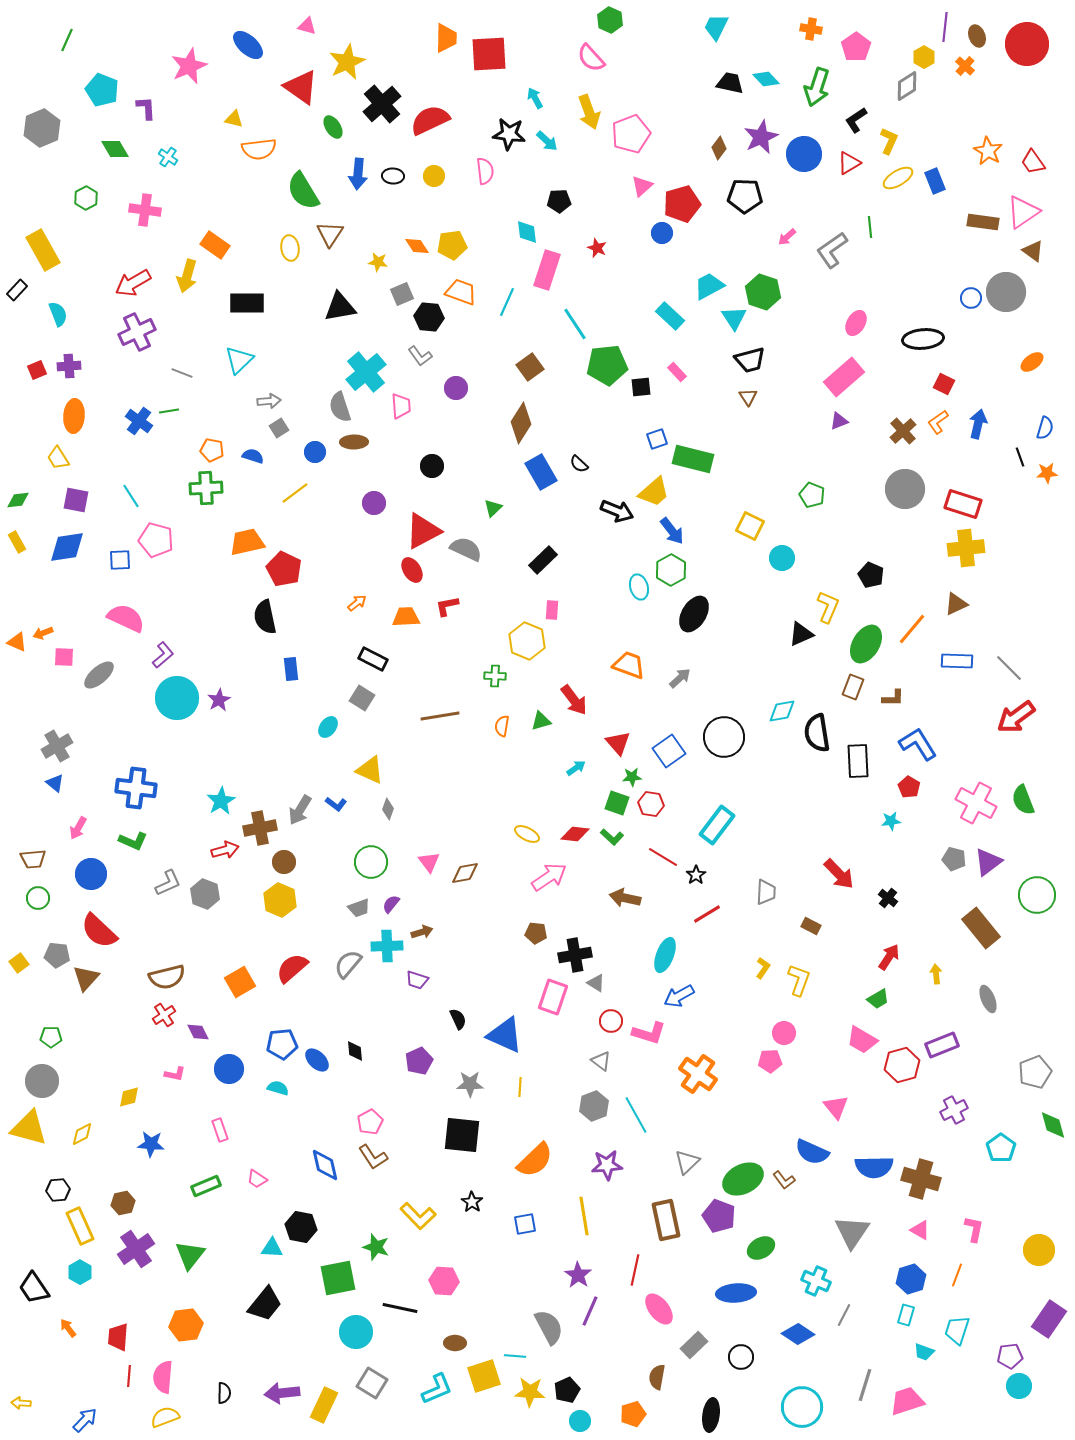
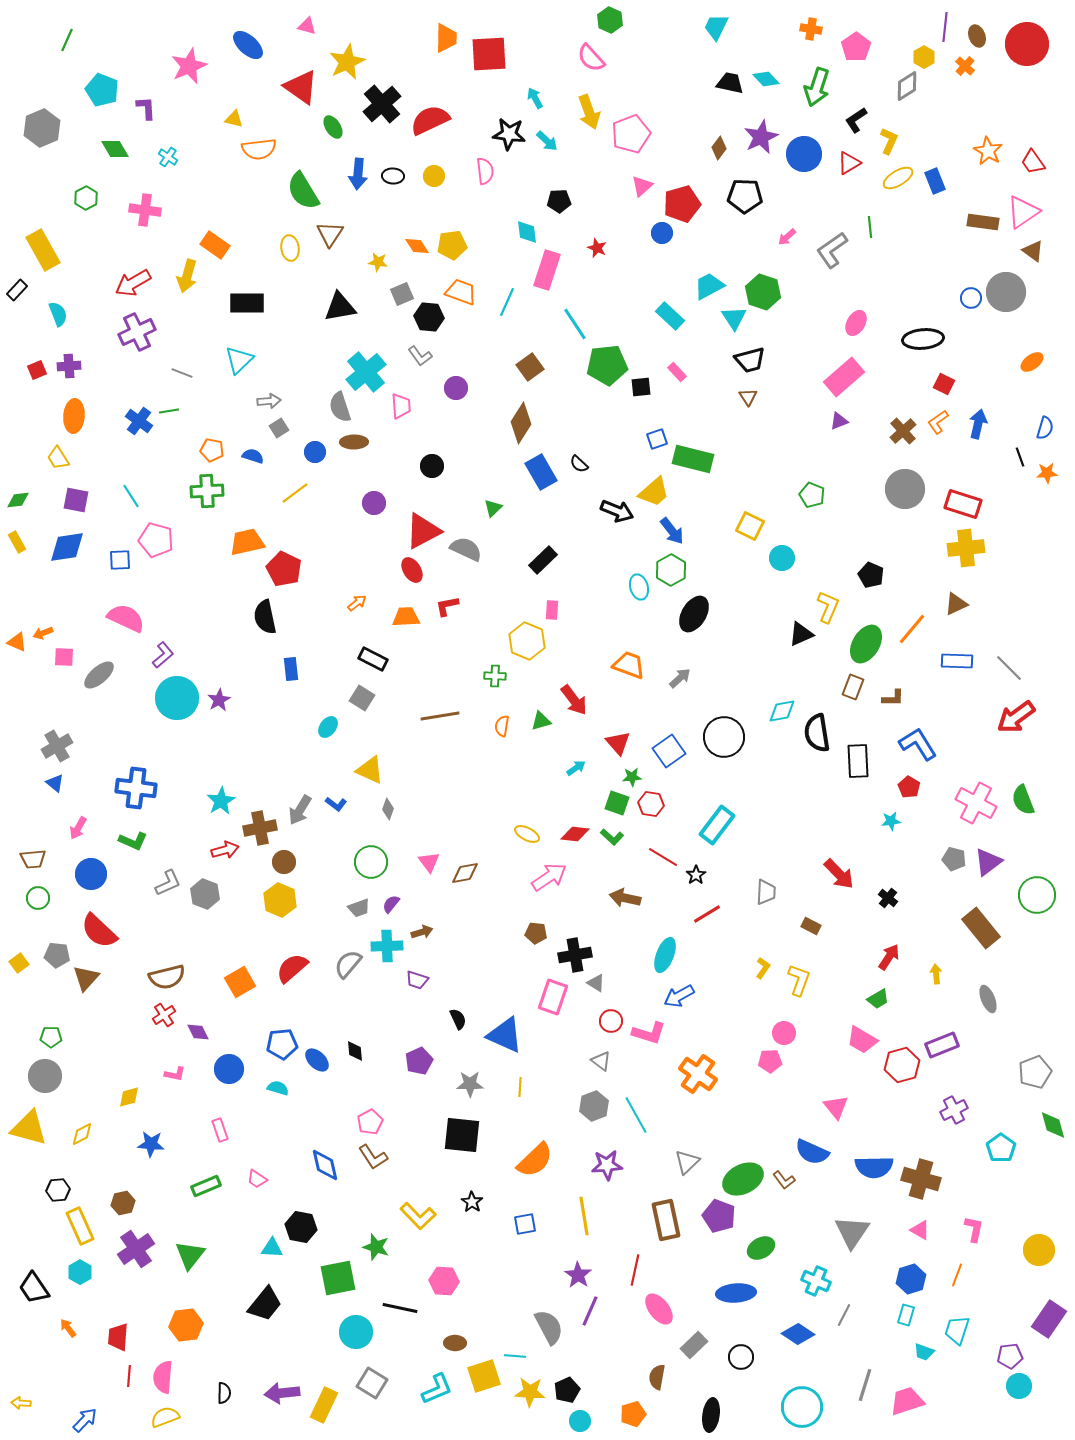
green cross at (206, 488): moved 1 px right, 3 px down
gray circle at (42, 1081): moved 3 px right, 5 px up
